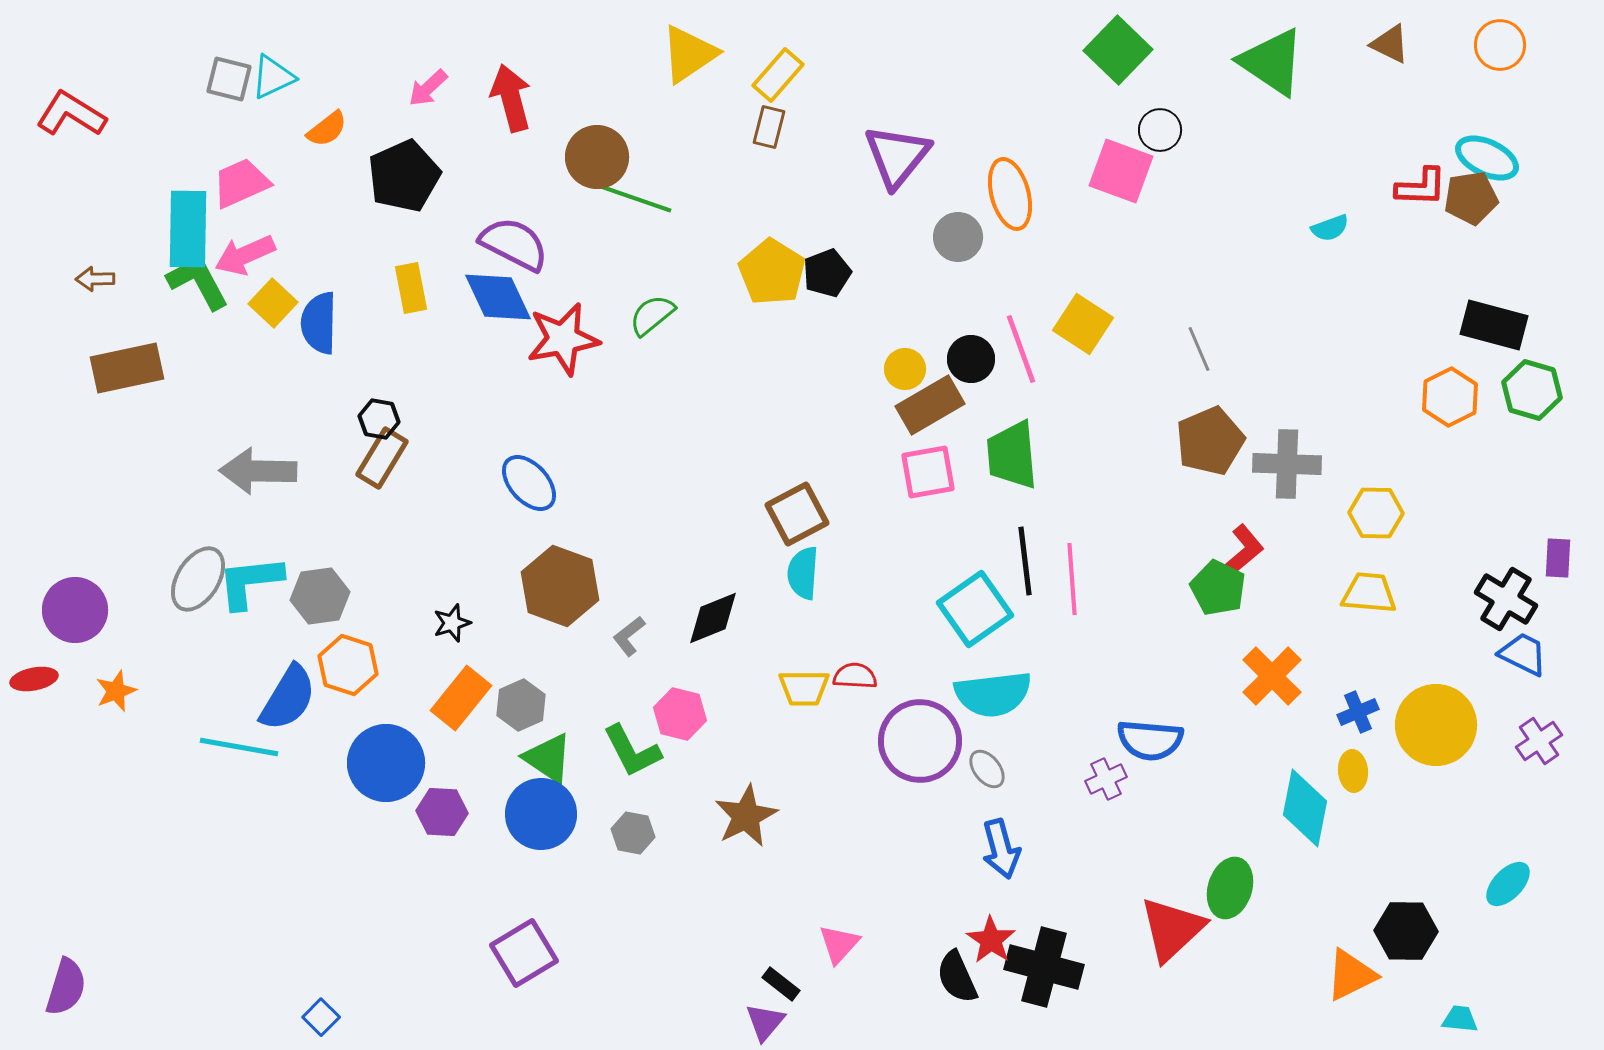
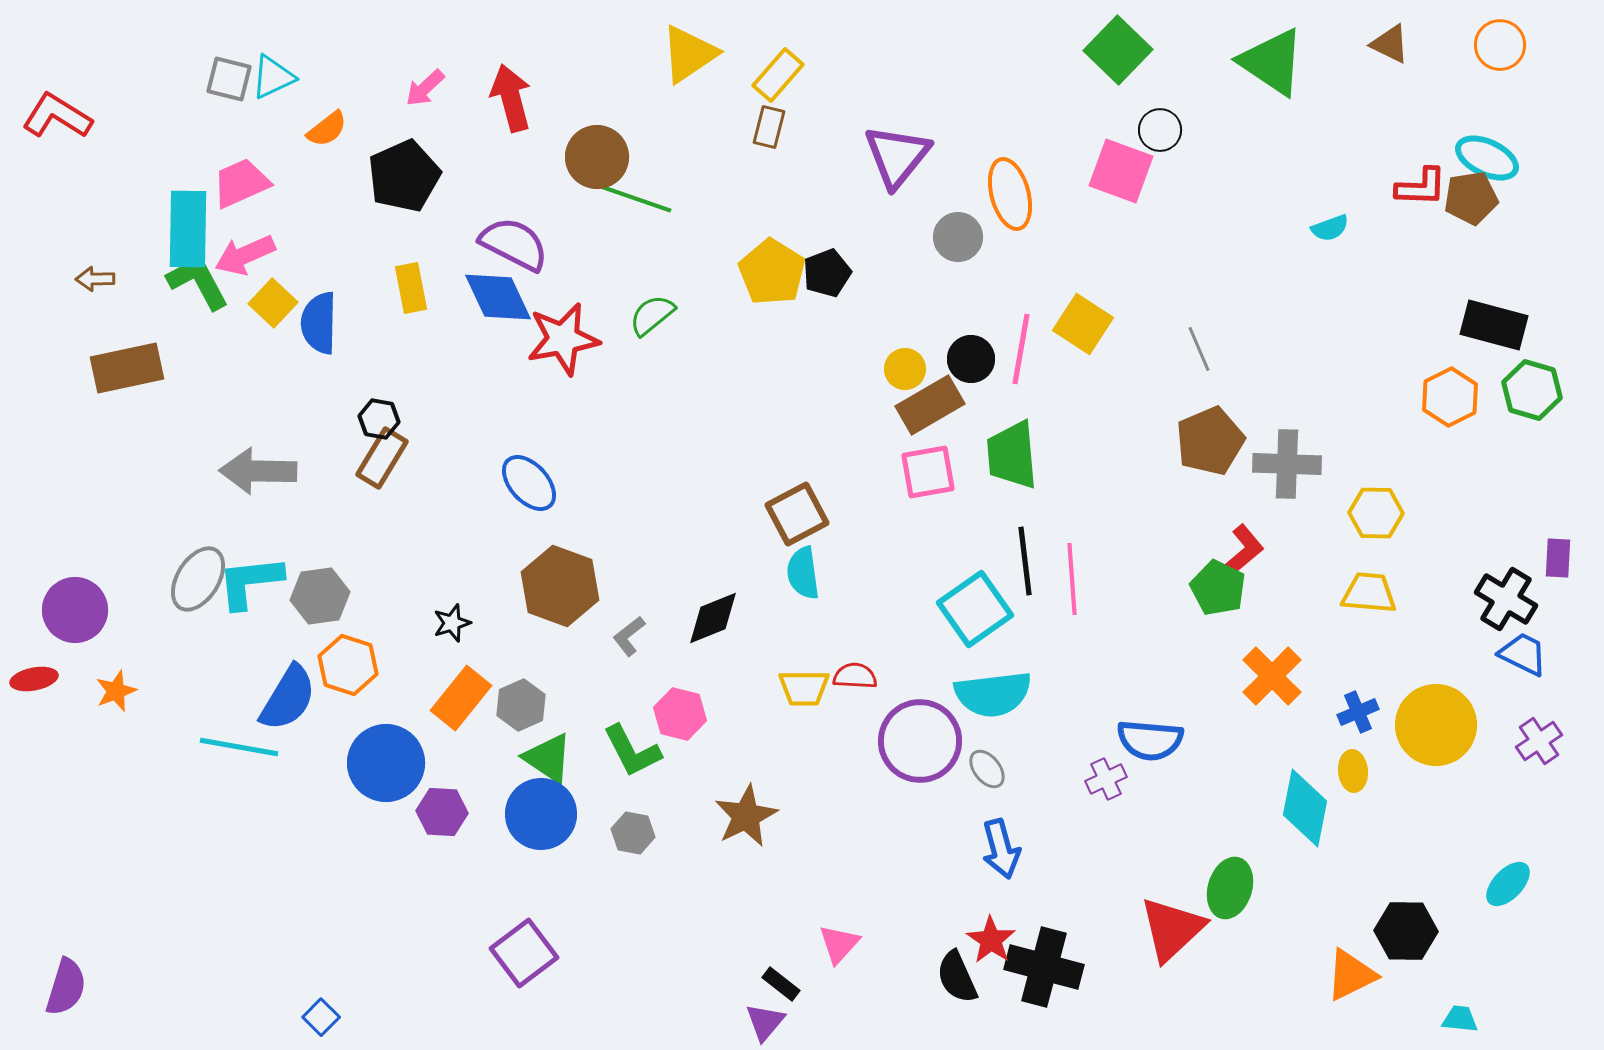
pink arrow at (428, 88): moved 3 px left
red L-shape at (71, 114): moved 14 px left, 2 px down
pink line at (1021, 349): rotated 30 degrees clockwise
cyan semicircle at (803, 573): rotated 12 degrees counterclockwise
purple square at (524, 953): rotated 6 degrees counterclockwise
